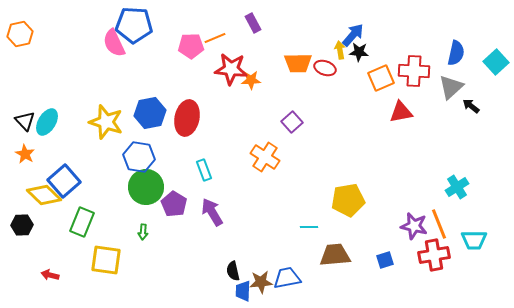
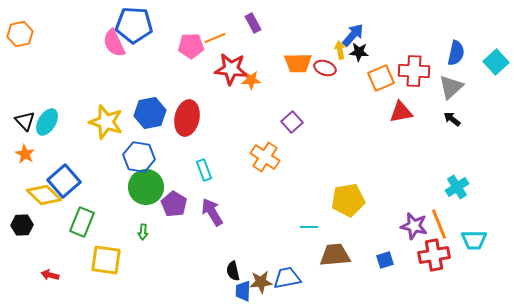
black arrow at (471, 106): moved 19 px left, 13 px down
